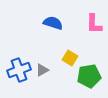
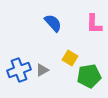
blue semicircle: rotated 30 degrees clockwise
